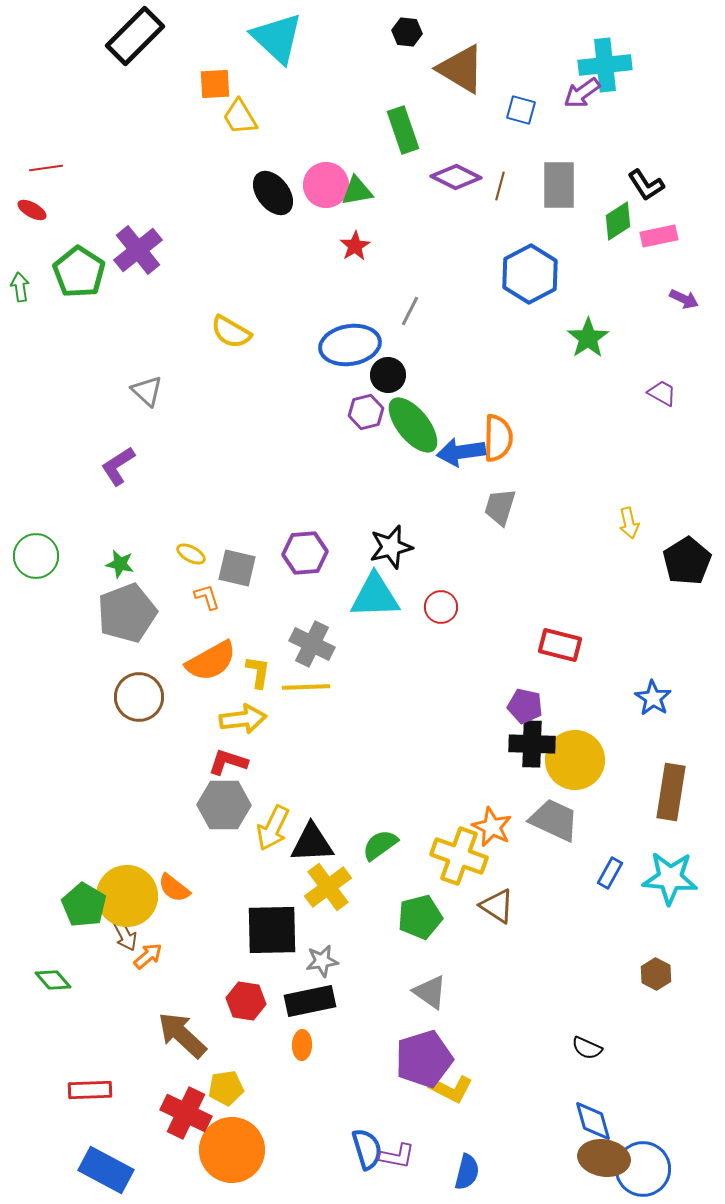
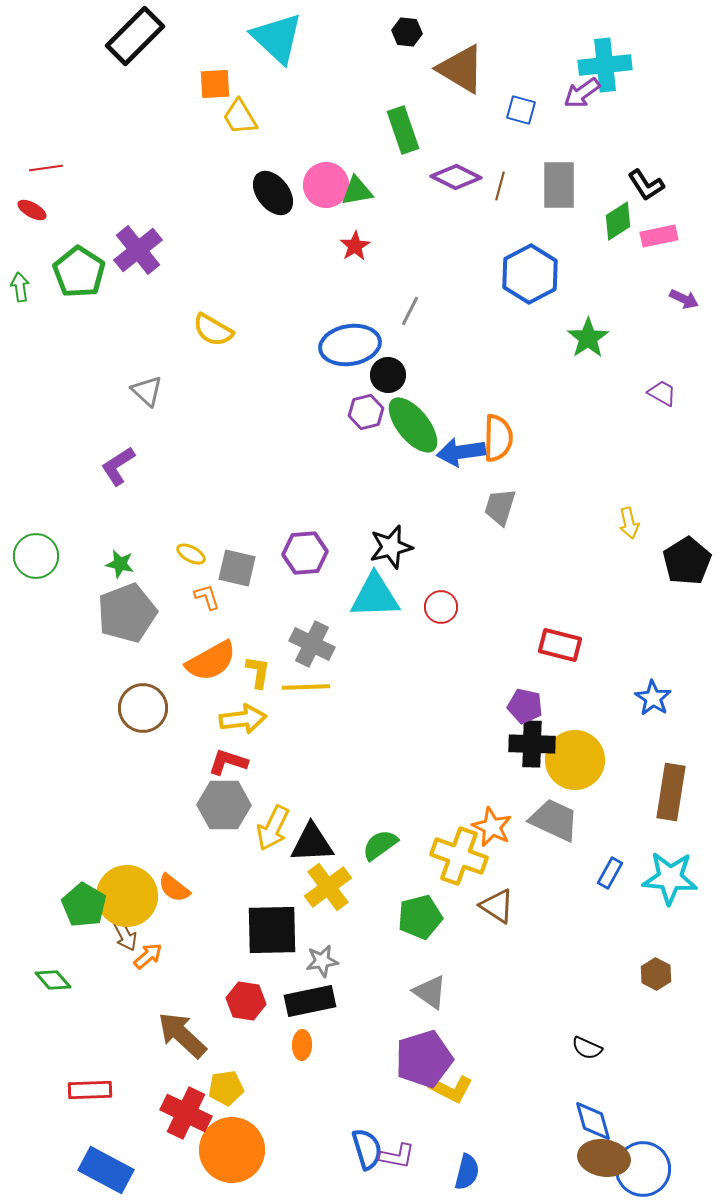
yellow semicircle at (231, 332): moved 18 px left, 2 px up
brown circle at (139, 697): moved 4 px right, 11 px down
